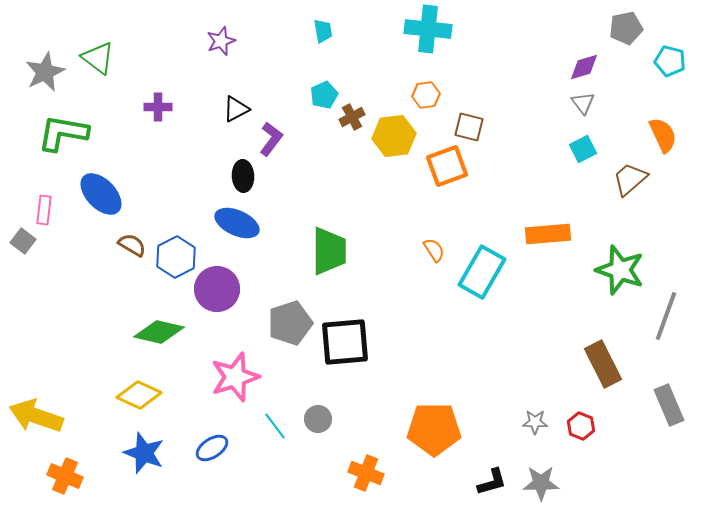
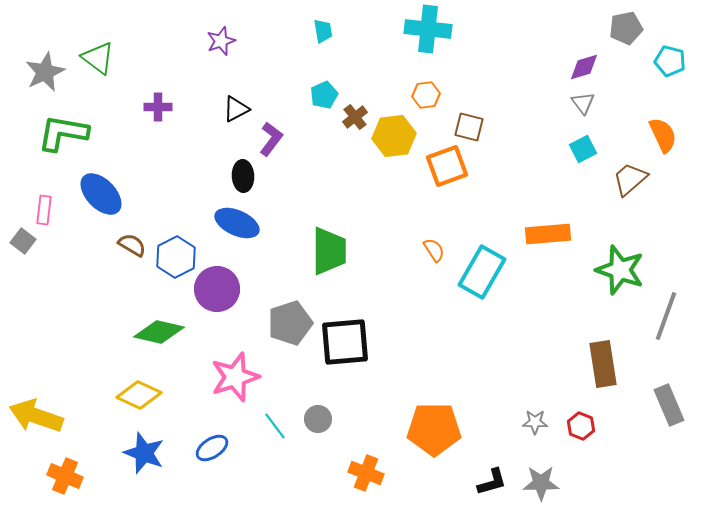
brown cross at (352, 117): moved 3 px right; rotated 10 degrees counterclockwise
brown rectangle at (603, 364): rotated 18 degrees clockwise
